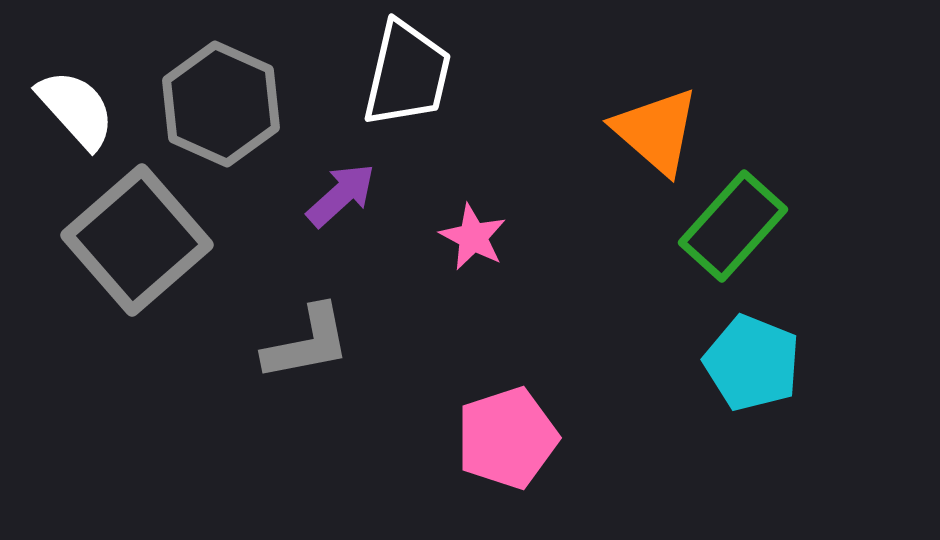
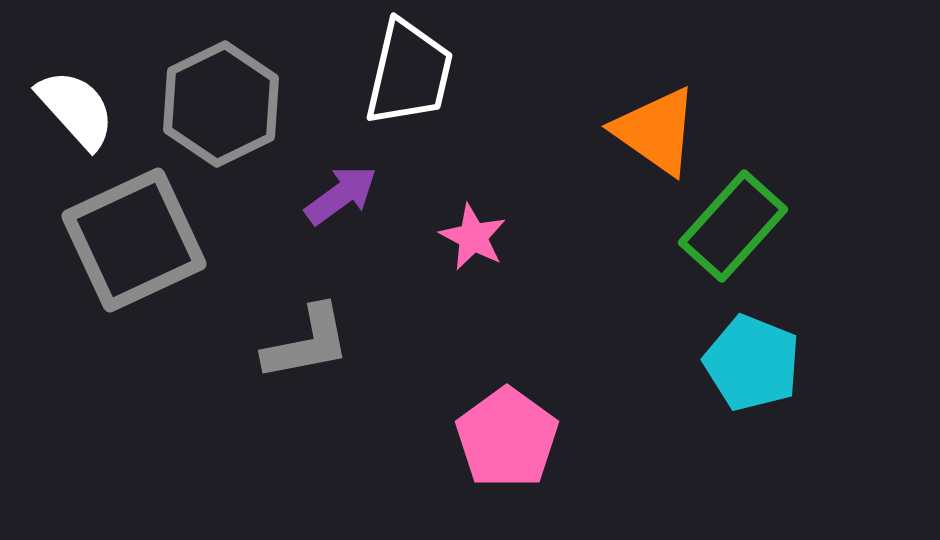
white trapezoid: moved 2 px right, 1 px up
gray hexagon: rotated 10 degrees clockwise
orange triangle: rotated 6 degrees counterclockwise
purple arrow: rotated 6 degrees clockwise
gray square: moved 3 px left; rotated 16 degrees clockwise
pink pentagon: rotated 18 degrees counterclockwise
